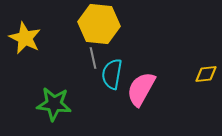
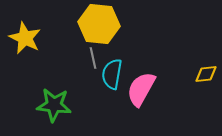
green star: moved 1 px down
